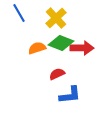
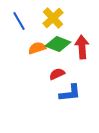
blue line: moved 8 px down
yellow cross: moved 3 px left
green diamond: moved 3 px left, 1 px down
red arrow: moved 1 px up; rotated 95 degrees counterclockwise
blue L-shape: moved 2 px up
